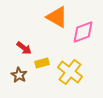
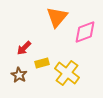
orange triangle: rotated 40 degrees clockwise
pink diamond: moved 2 px right
red arrow: rotated 98 degrees clockwise
yellow cross: moved 3 px left, 1 px down
